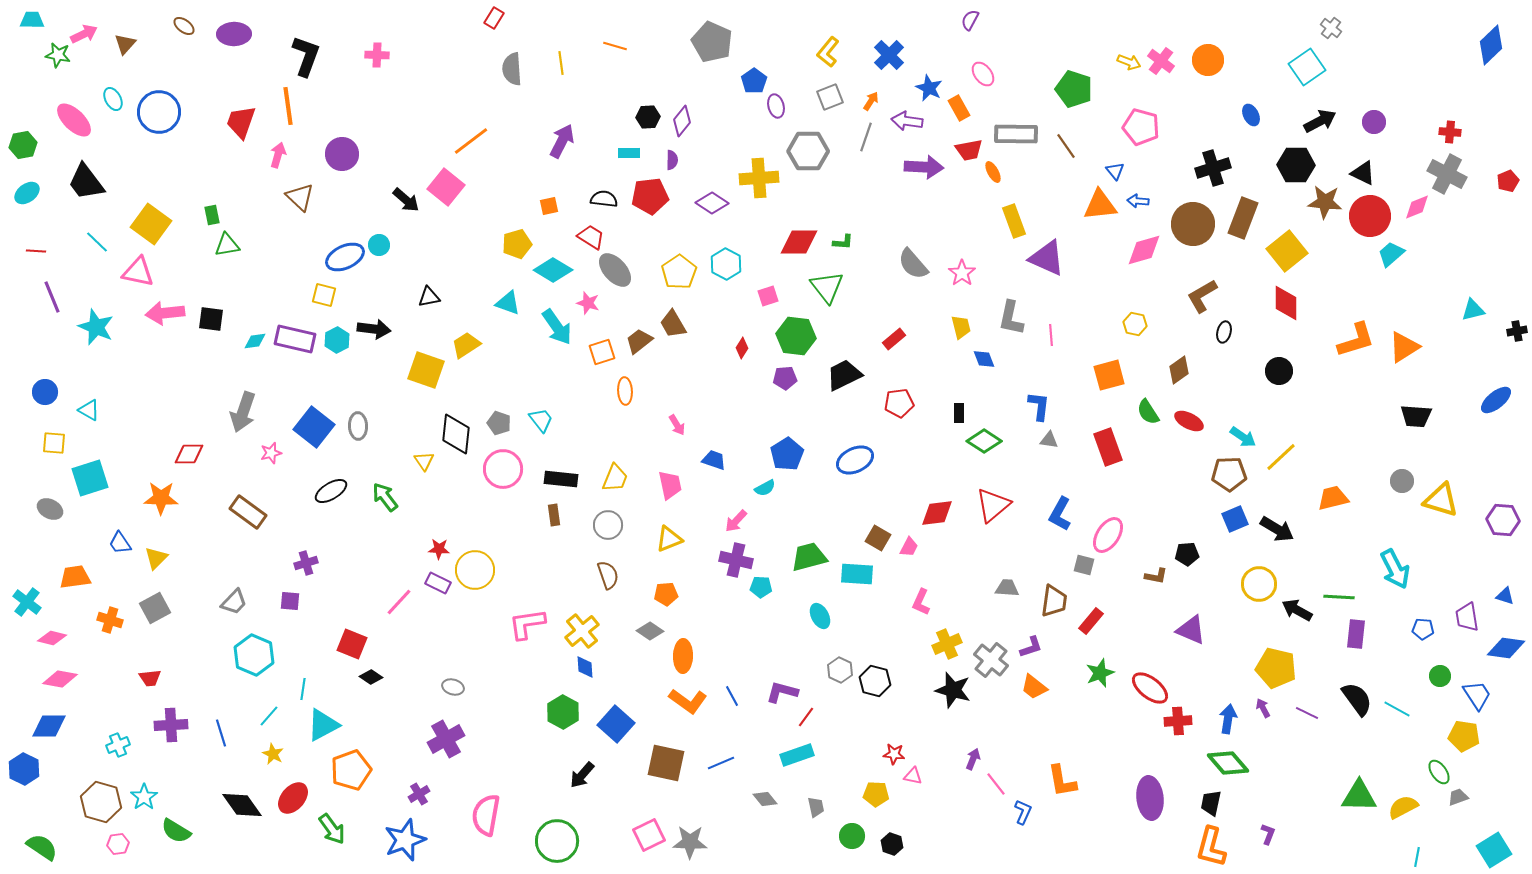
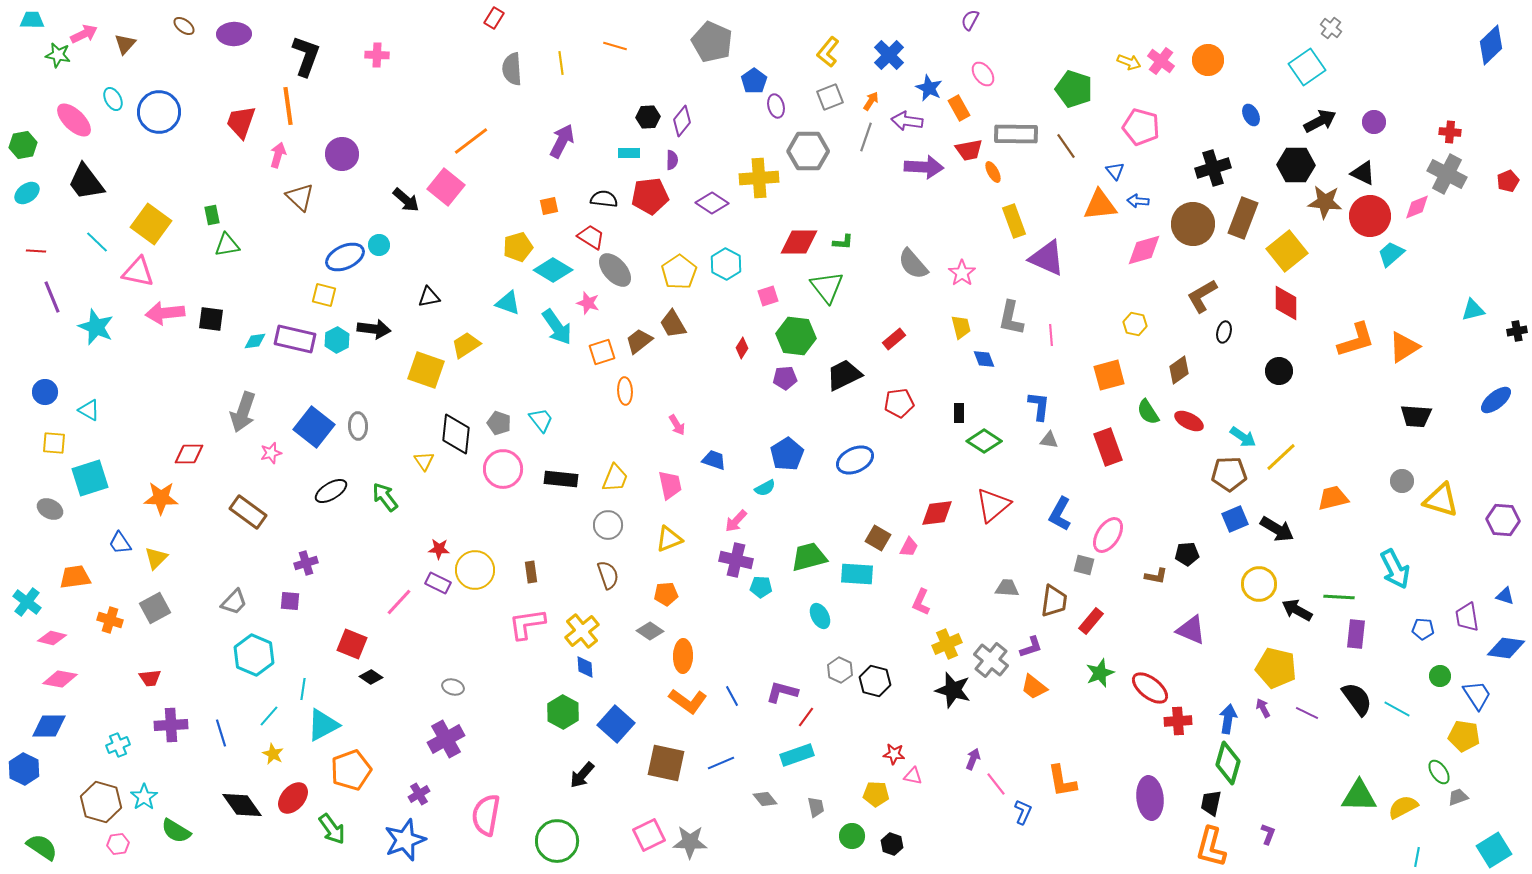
yellow pentagon at (517, 244): moved 1 px right, 3 px down
brown rectangle at (554, 515): moved 23 px left, 57 px down
green diamond at (1228, 763): rotated 57 degrees clockwise
